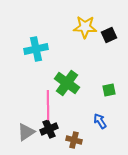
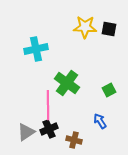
black square: moved 6 px up; rotated 35 degrees clockwise
green square: rotated 16 degrees counterclockwise
